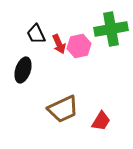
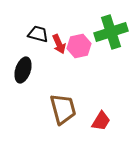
green cross: moved 3 px down; rotated 8 degrees counterclockwise
black trapezoid: moved 2 px right; rotated 130 degrees clockwise
brown trapezoid: rotated 80 degrees counterclockwise
